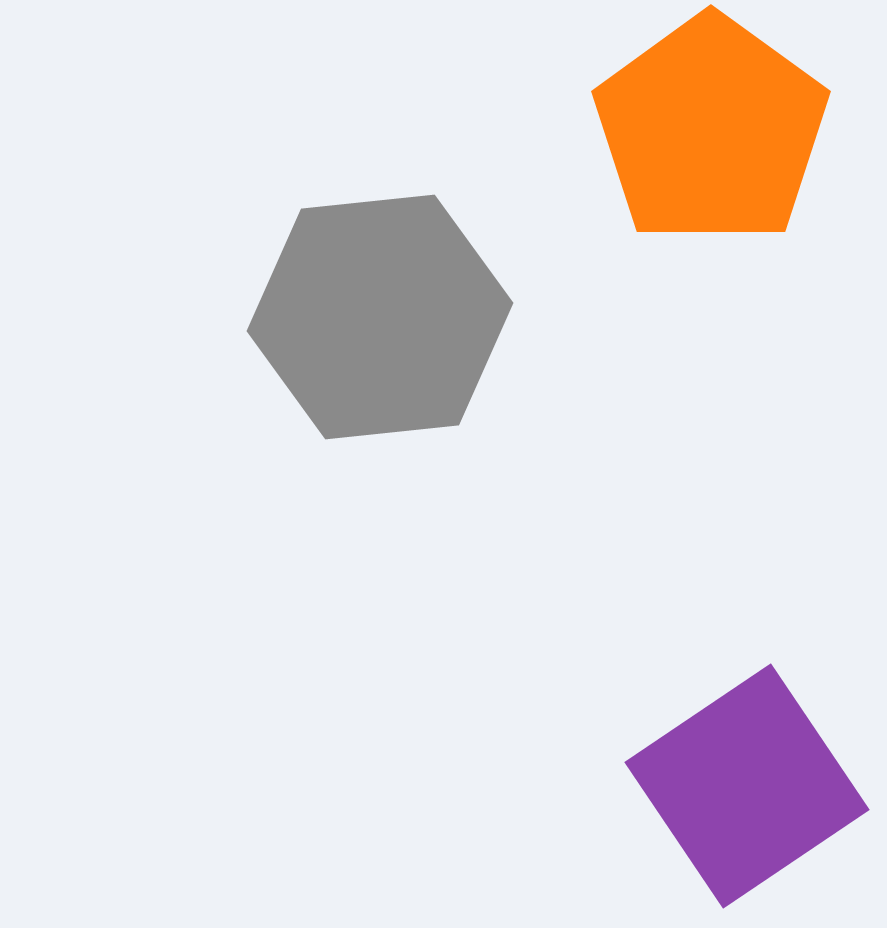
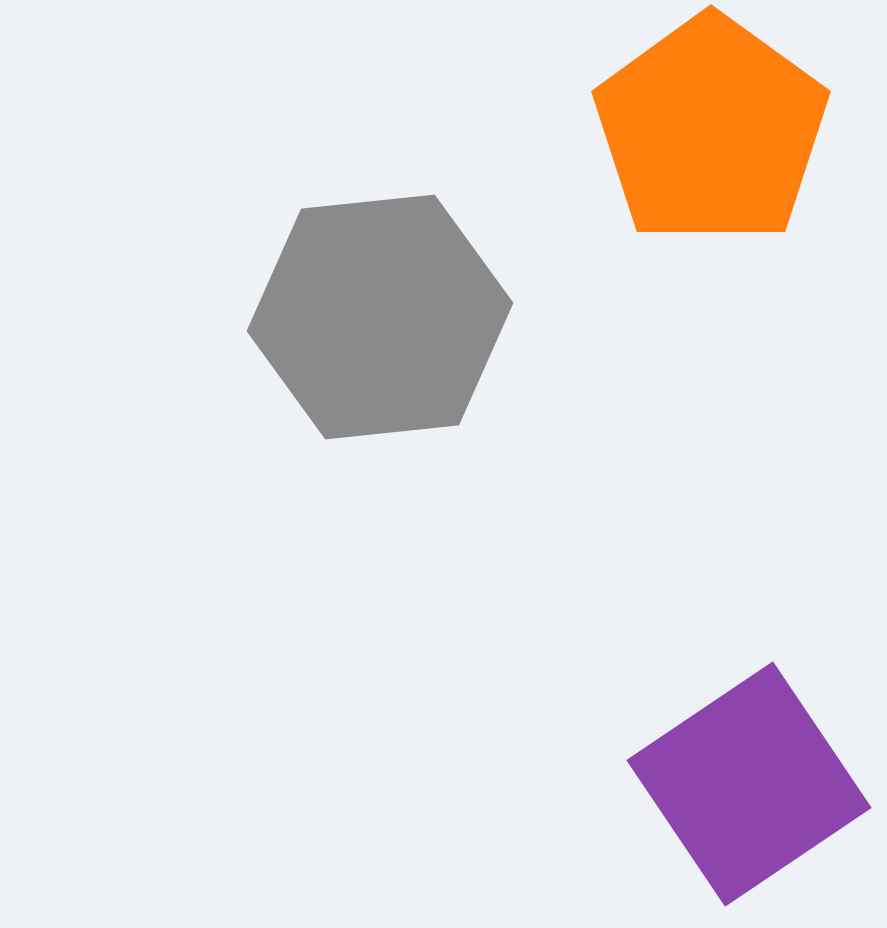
purple square: moved 2 px right, 2 px up
